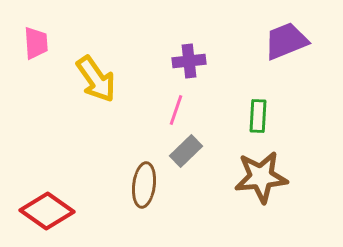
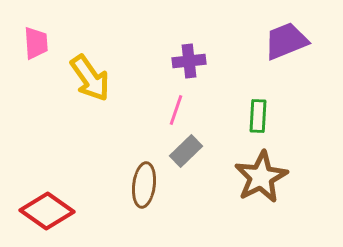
yellow arrow: moved 6 px left, 1 px up
brown star: rotated 22 degrees counterclockwise
